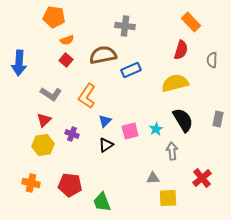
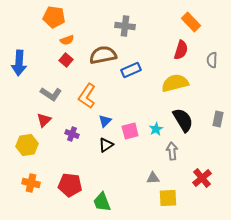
yellow hexagon: moved 16 px left
